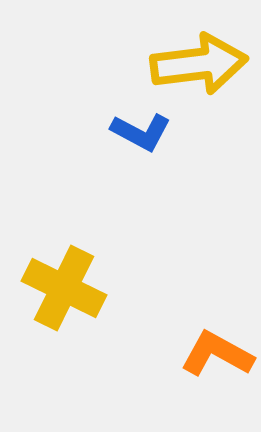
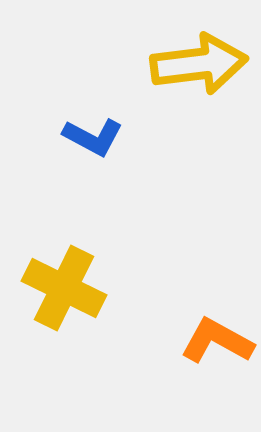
blue L-shape: moved 48 px left, 5 px down
orange L-shape: moved 13 px up
